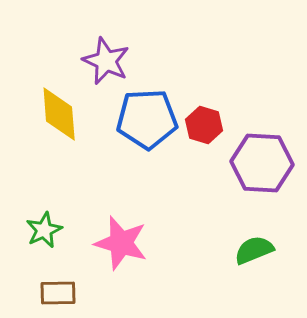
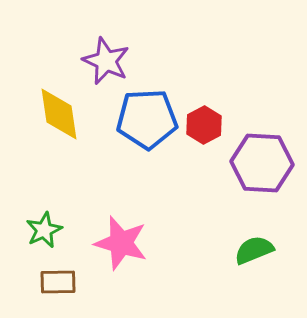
yellow diamond: rotated 4 degrees counterclockwise
red hexagon: rotated 15 degrees clockwise
brown rectangle: moved 11 px up
